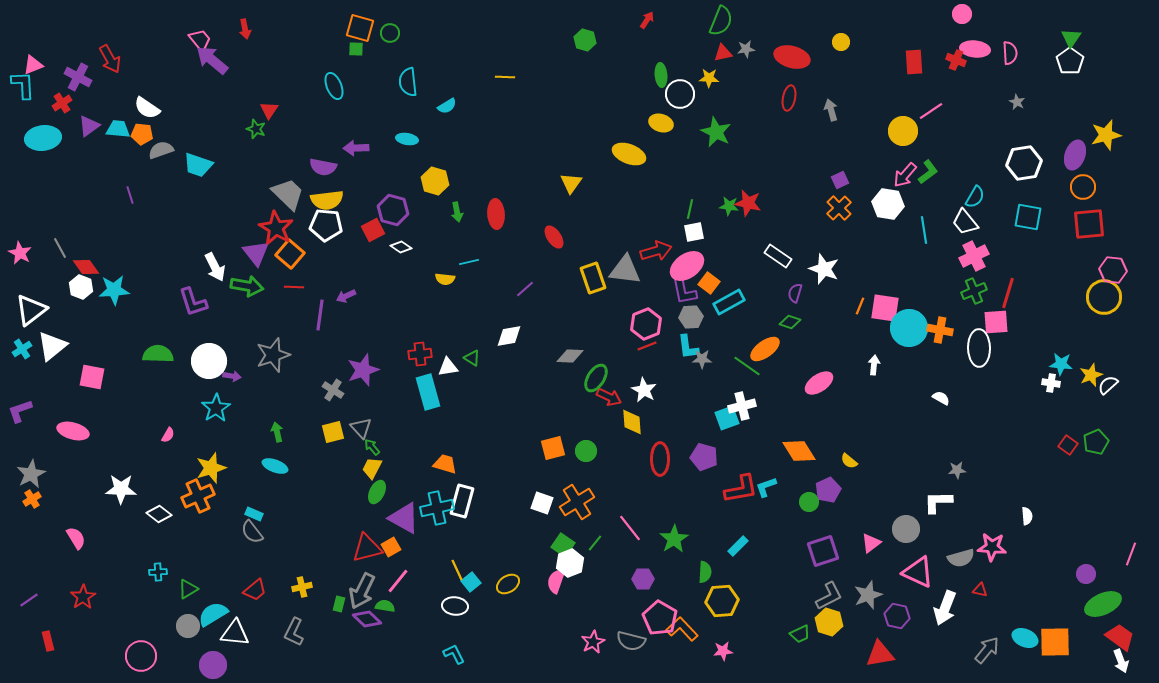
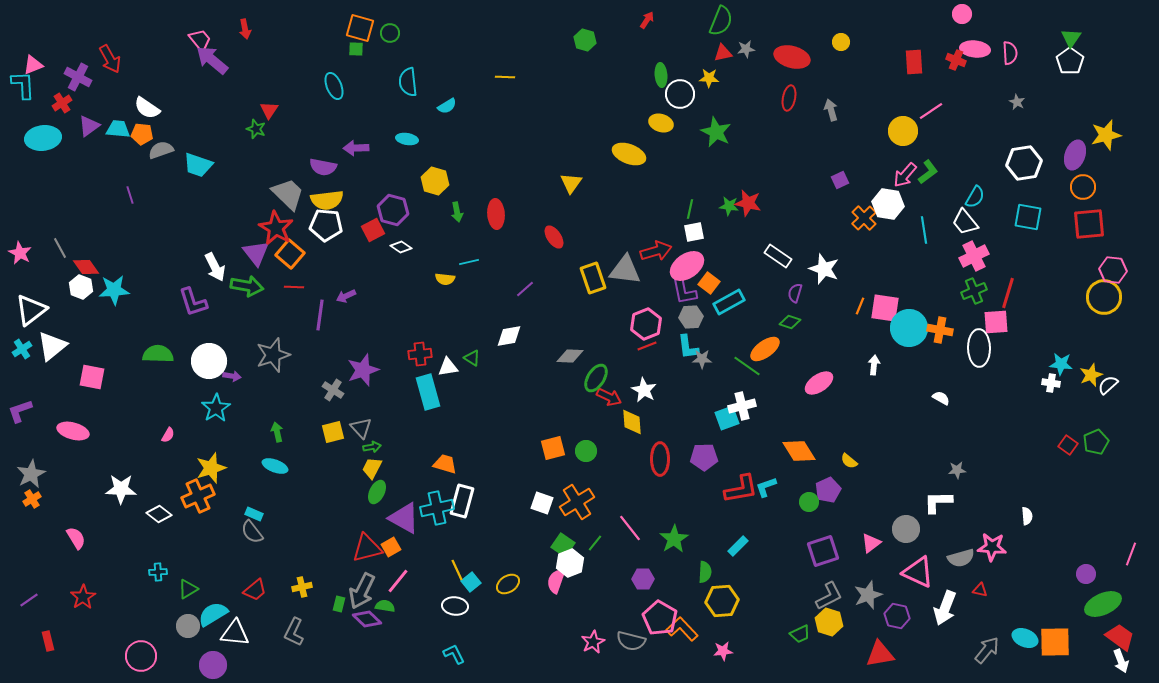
orange cross at (839, 208): moved 25 px right, 10 px down
green arrow at (372, 447): rotated 120 degrees clockwise
purple pentagon at (704, 457): rotated 16 degrees counterclockwise
